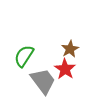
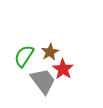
brown star: moved 20 px left, 3 px down
red star: moved 2 px left
